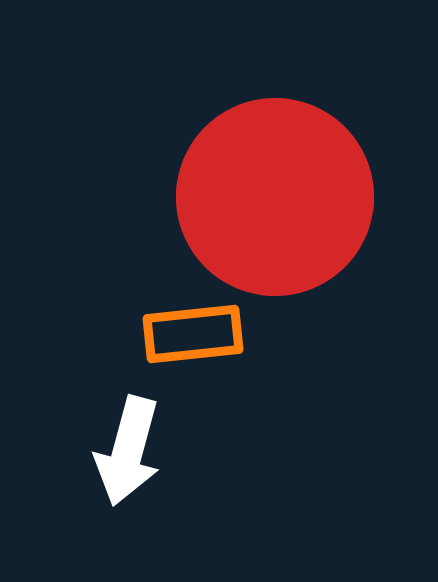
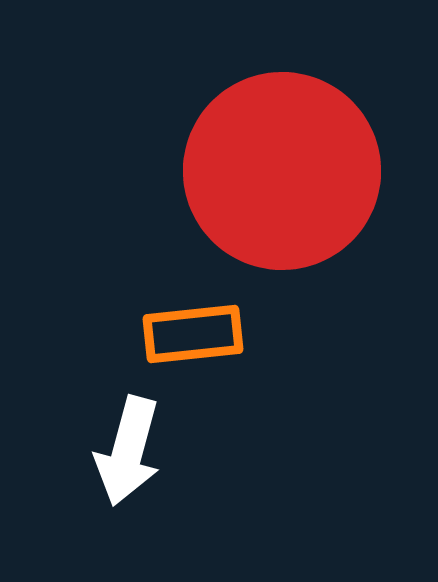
red circle: moved 7 px right, 26 px up
